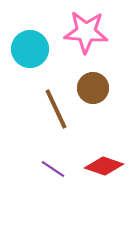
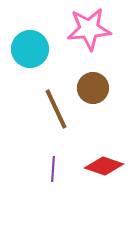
pink star: moved 3 px right, 3 px up; rotated 9 degrees counterclockwise
purple line: rotated 60 degrees clockwise
